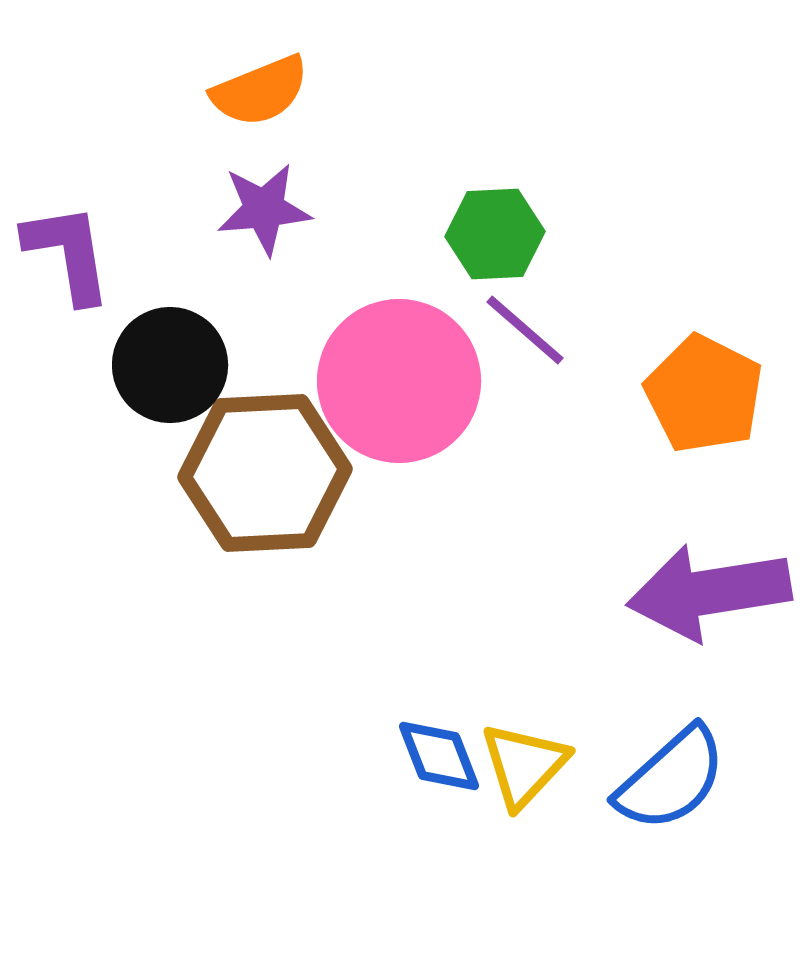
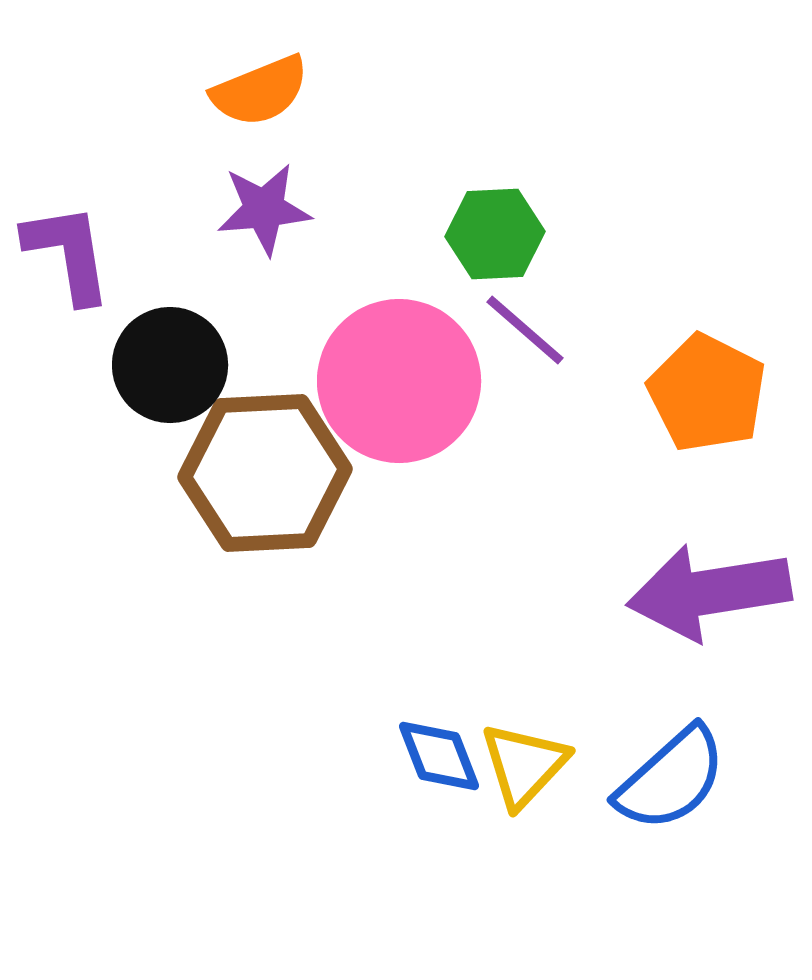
orange pentagon: moved 3 px right, 1 px up
